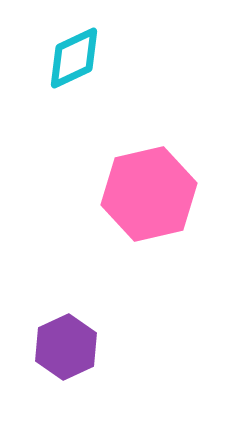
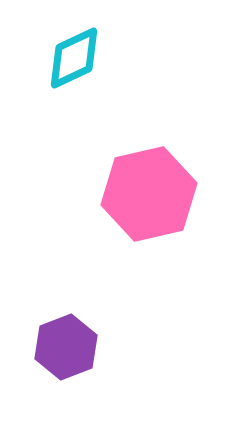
purple hexagon: rotated 4 degrees clockwise
